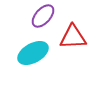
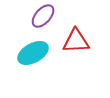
red triangle: moved 3 px right, 4 px down
